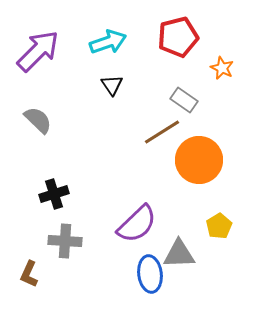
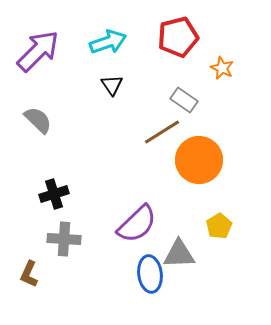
gray cross: moved 1 px left, 2 px up
